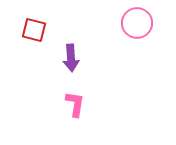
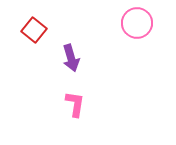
red square: rotated 25 degrees clockwise
purple arrow: rotated 12 degrees counterclockwise
